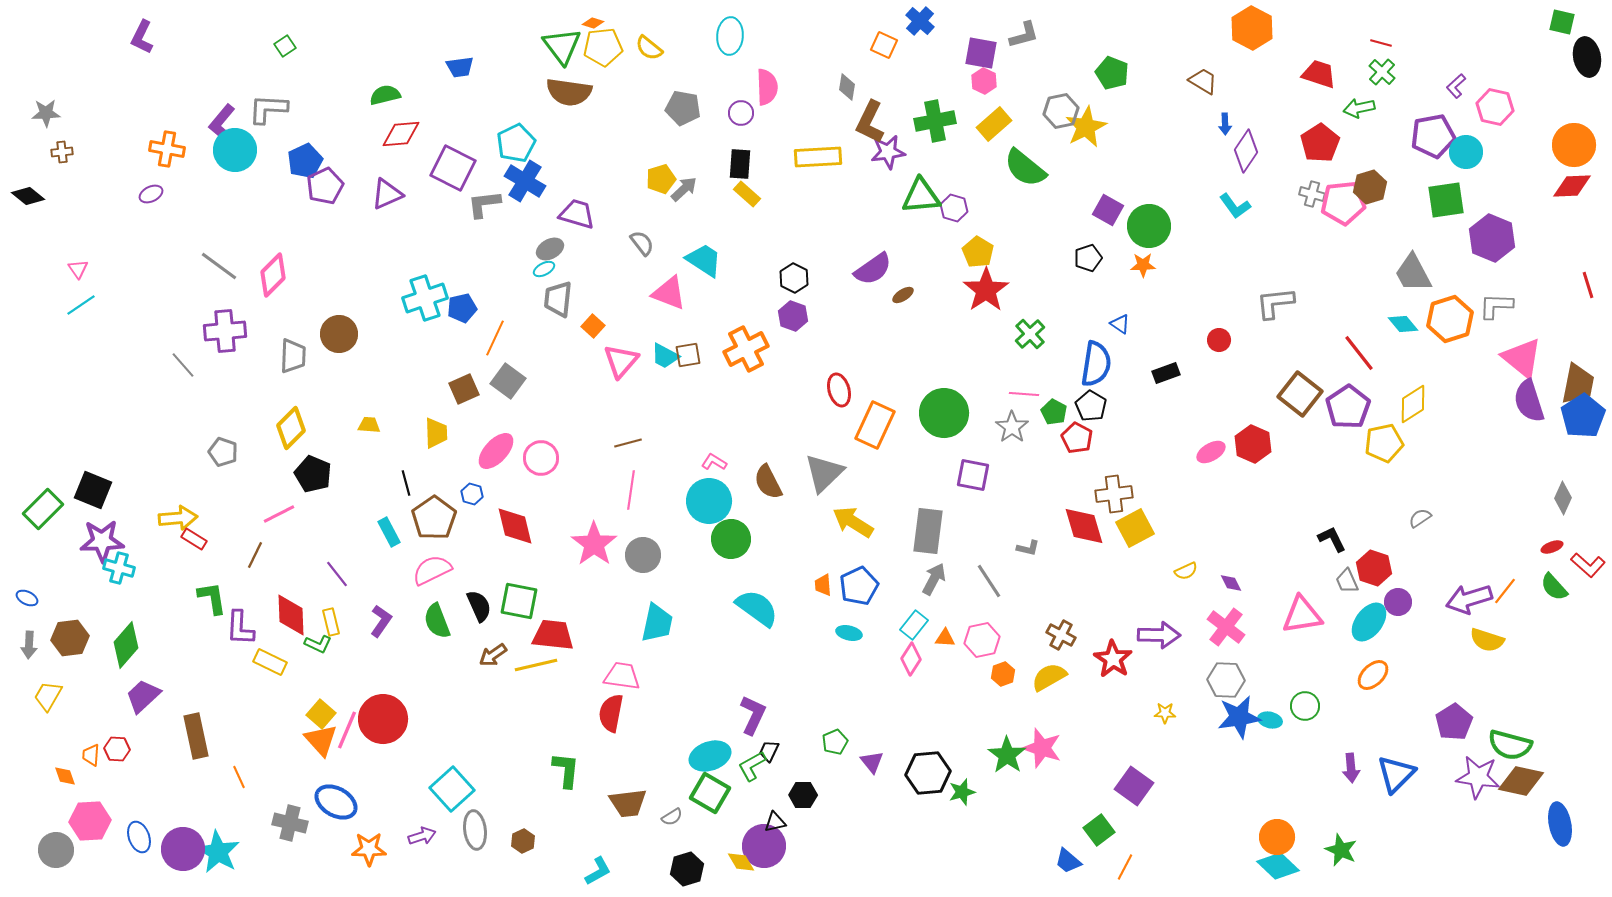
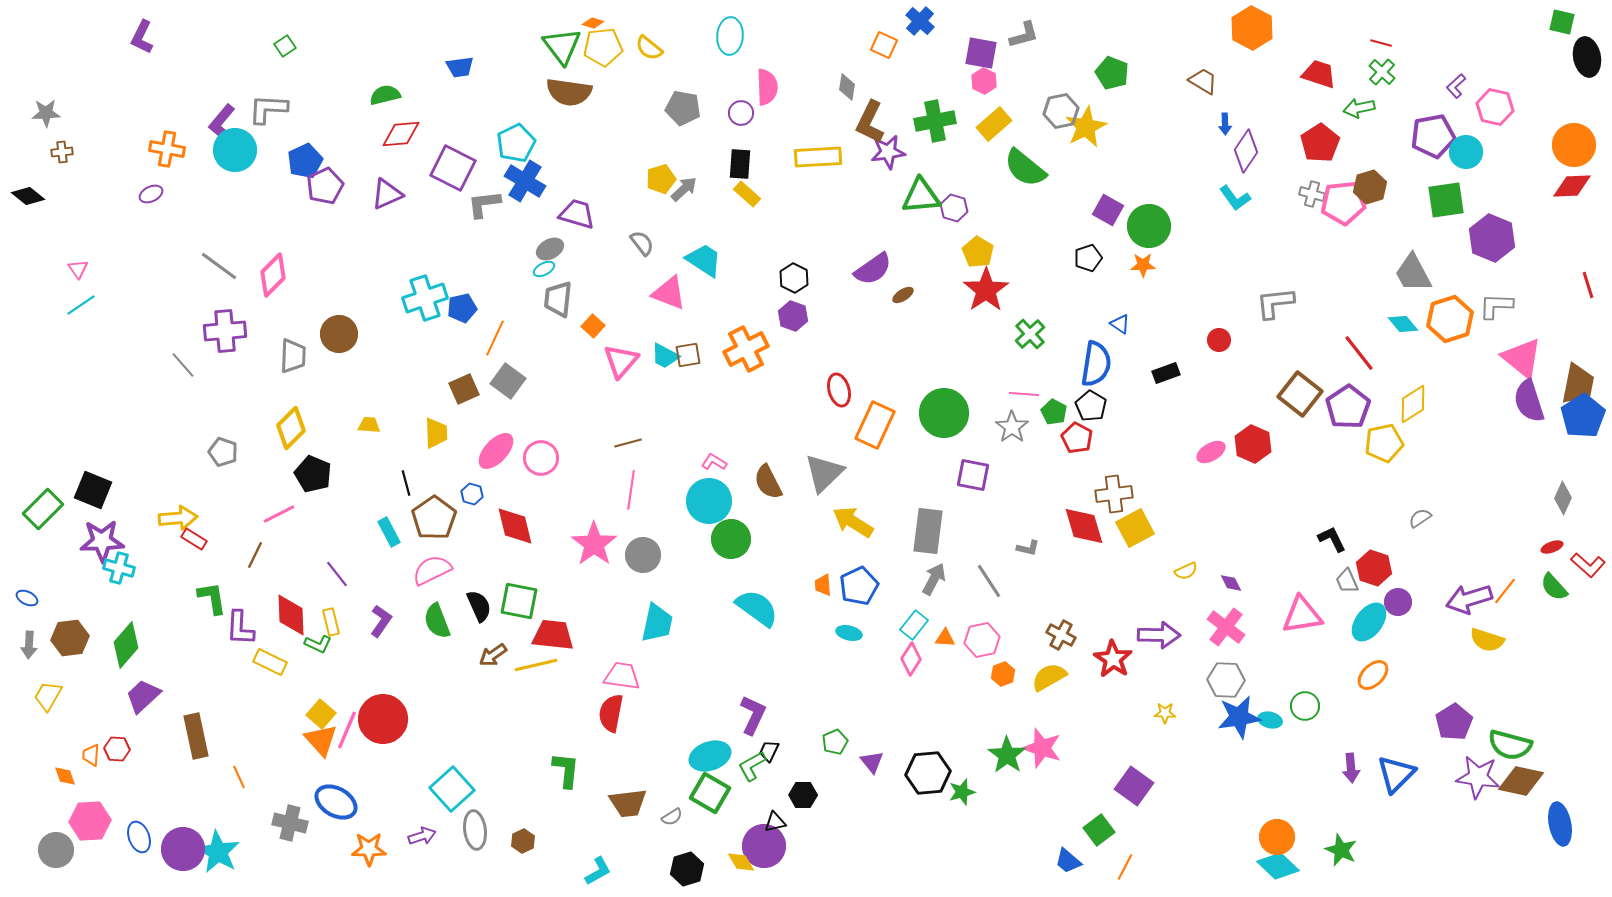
cyan L-shape at (1235, 206): moved 8 px up
